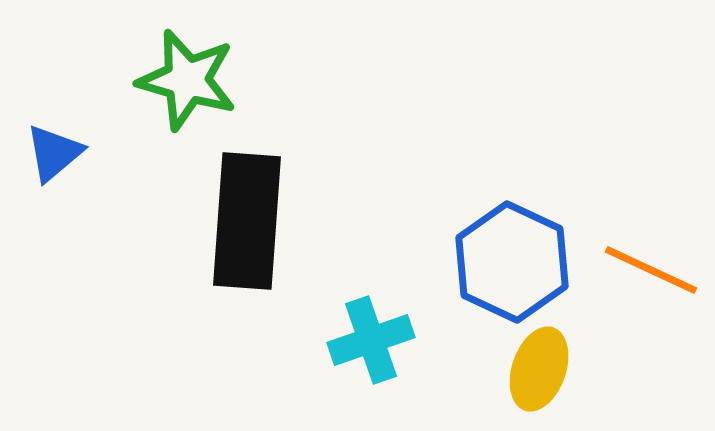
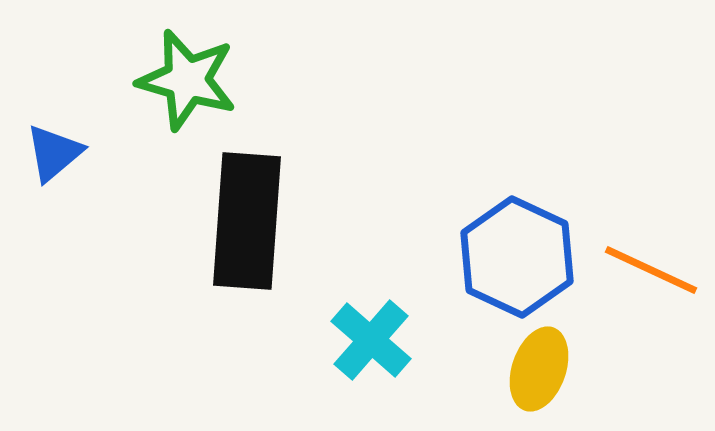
blue hexagon: moved 5 px right, 5 px up
cyan cross: rotated 30 degrees counterclockwise
